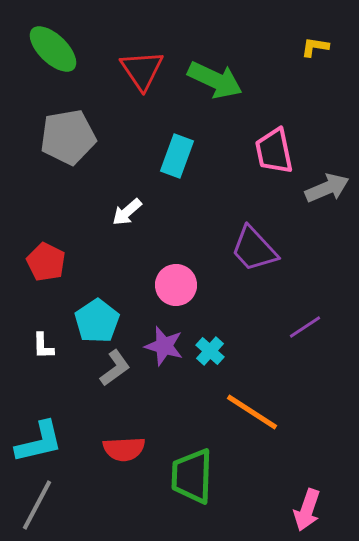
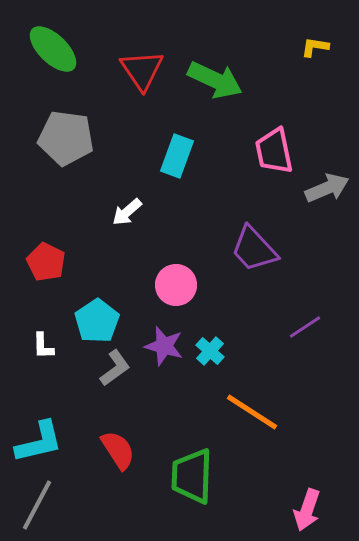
gray pentagon: moved 2 px left, 1 px down; rotated 18 degrees clockwise
red semicircle: moved 6 px left, 1 px down; rotated 120 degrees counterclockwise
